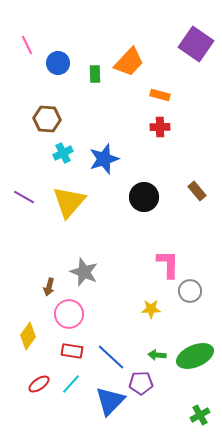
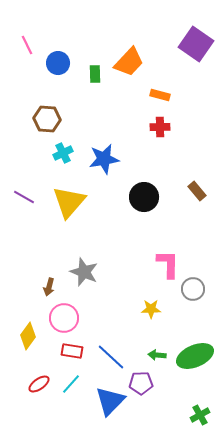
blue star: rotated 8 degrees clockwise
gray circle: moved 3 px right, 2 px up
pink circle: moved 5 px left, 4 px down
